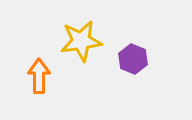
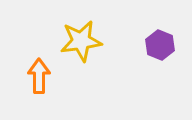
purple hexagon: moved 27 px right, 14 px up
